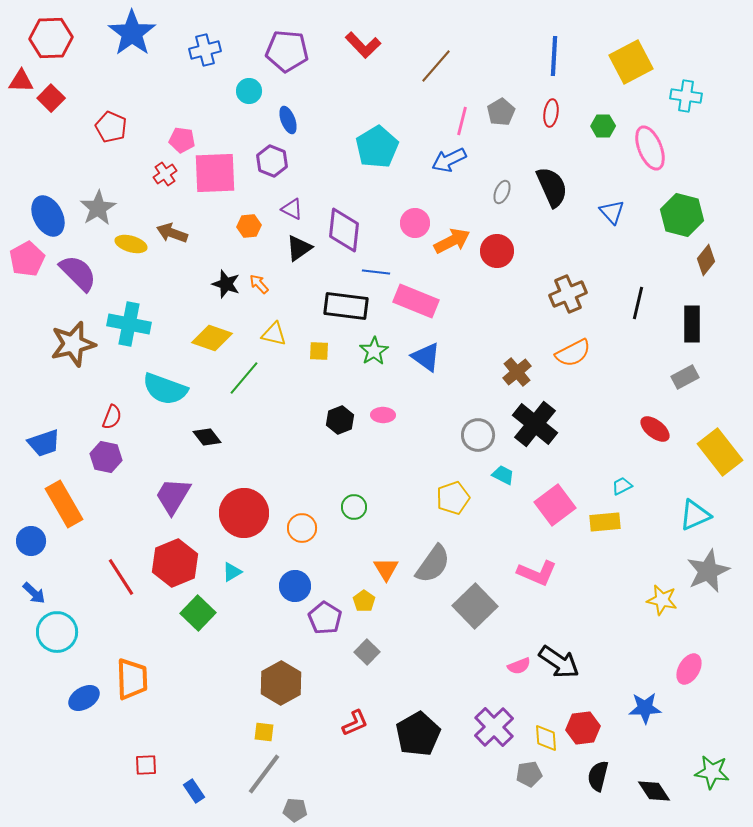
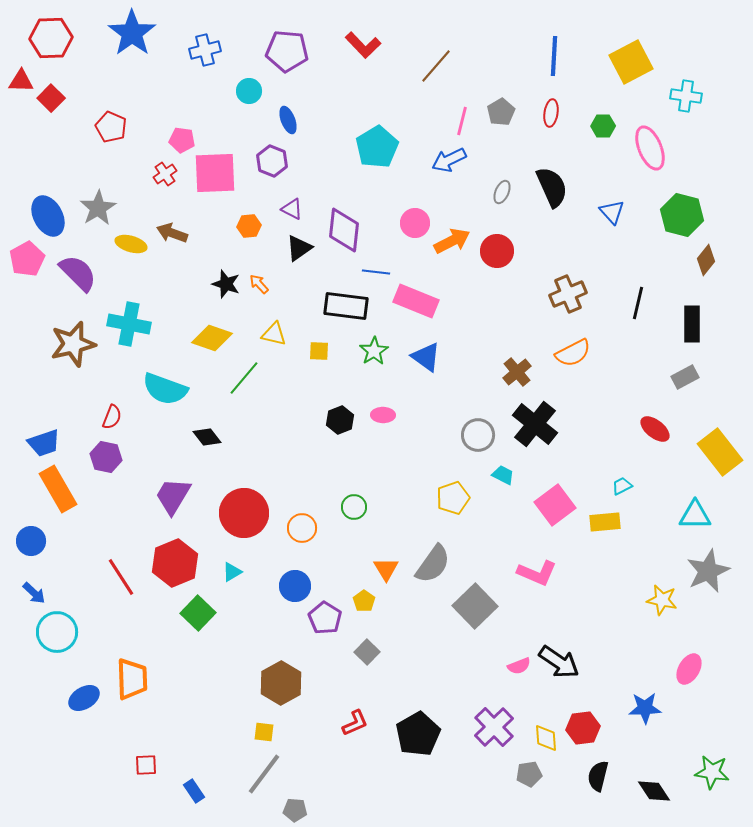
orange rectangle at (64, 504): moved 6 px left, 15 px up
cyan triangle at (695, 515): rotated 24 degrees clockwise
